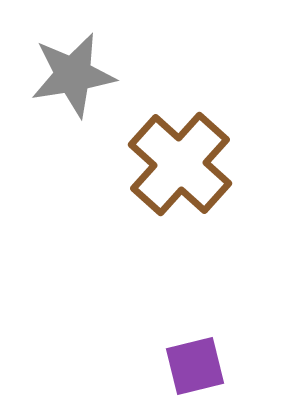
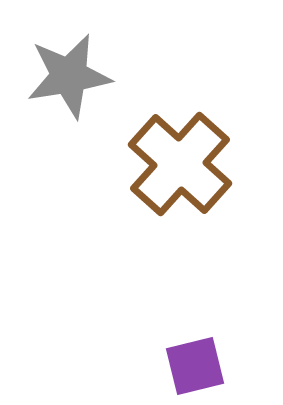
gray star: moved 4 px left, 1 px down
